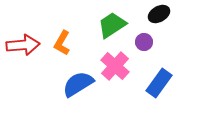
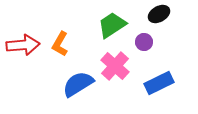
orange L-shape: moved 2 px left, 1 px down
blue rectangle: rotated 28 degrees clockwise
